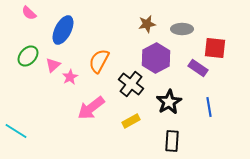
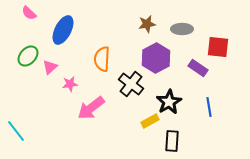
red square: moved 3 px right, 1 px up
orange semicircle: moved 3 px right, 2 px up; rotated 25 degrees counterclockwise
pink triangle: moved 3 px left, 2 px down
pink star: moved 7 px down; rotated 21 degrees clockwise
yellow rectangle: moved 19 px right
cyan line: rotated 20 degrees clockwise
